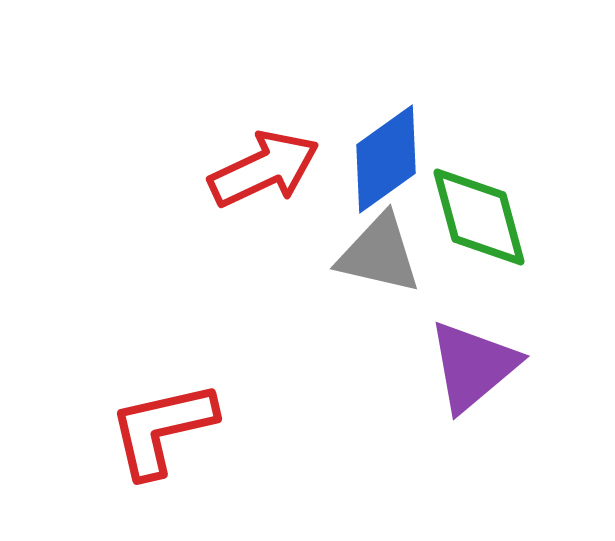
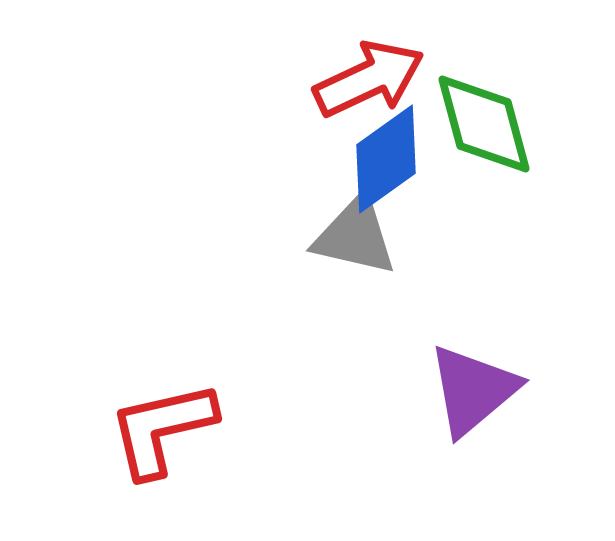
red arrow: moved 105 px right, 90 px up
green diamond: moved 5 px right, 93 px up
gray triangle: moved 24 px left, 18 px up
purple triangle: moved 24 px down
